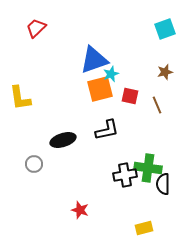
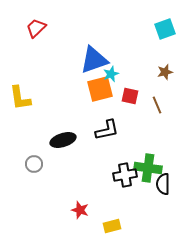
yellow rectangle: moved 32 px left, 2 px up
